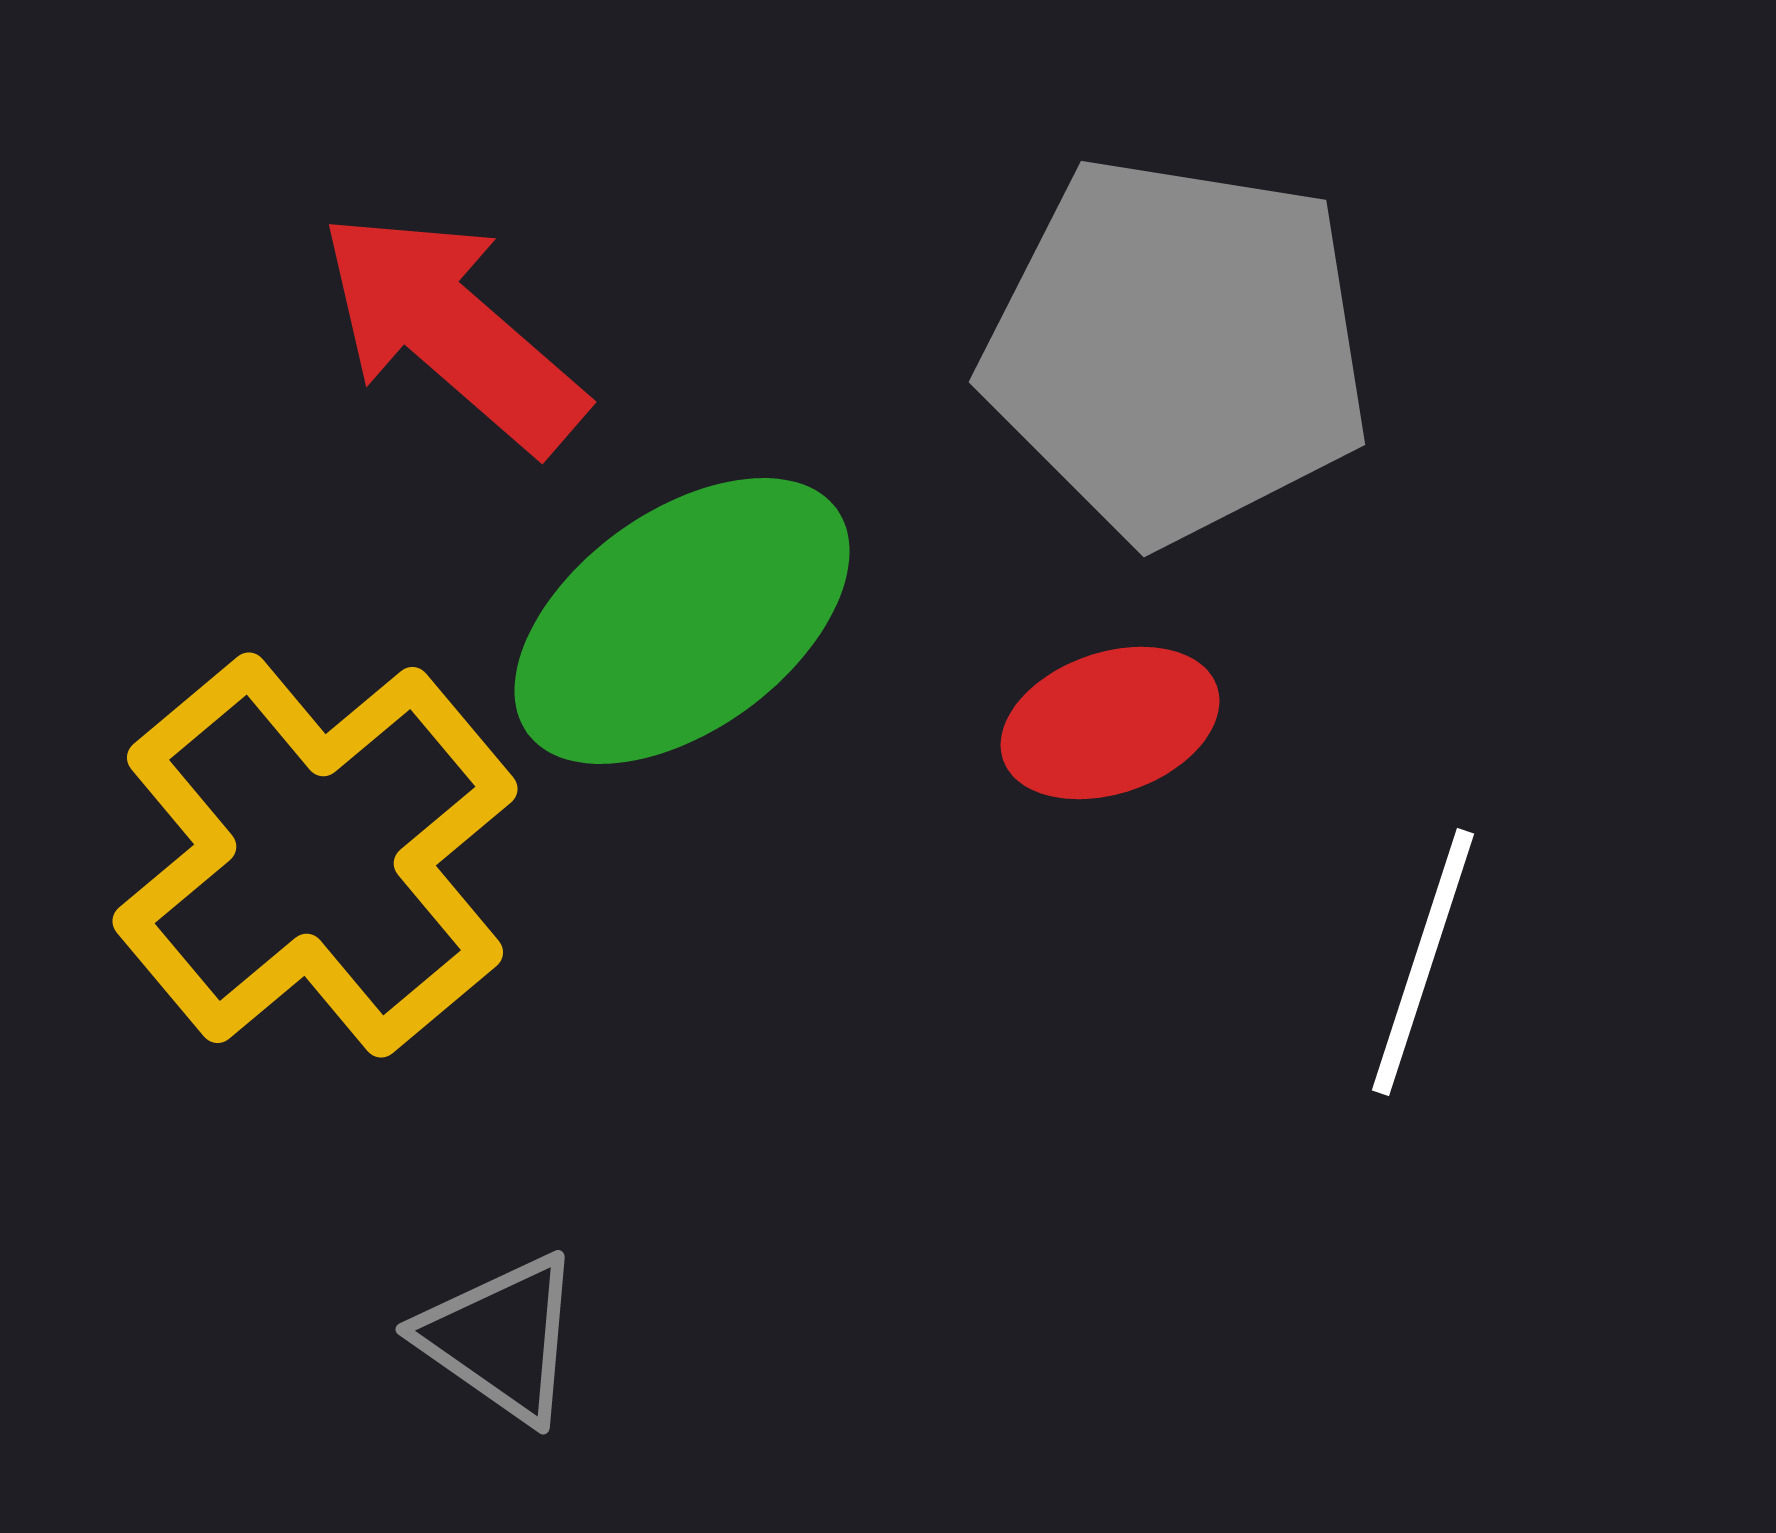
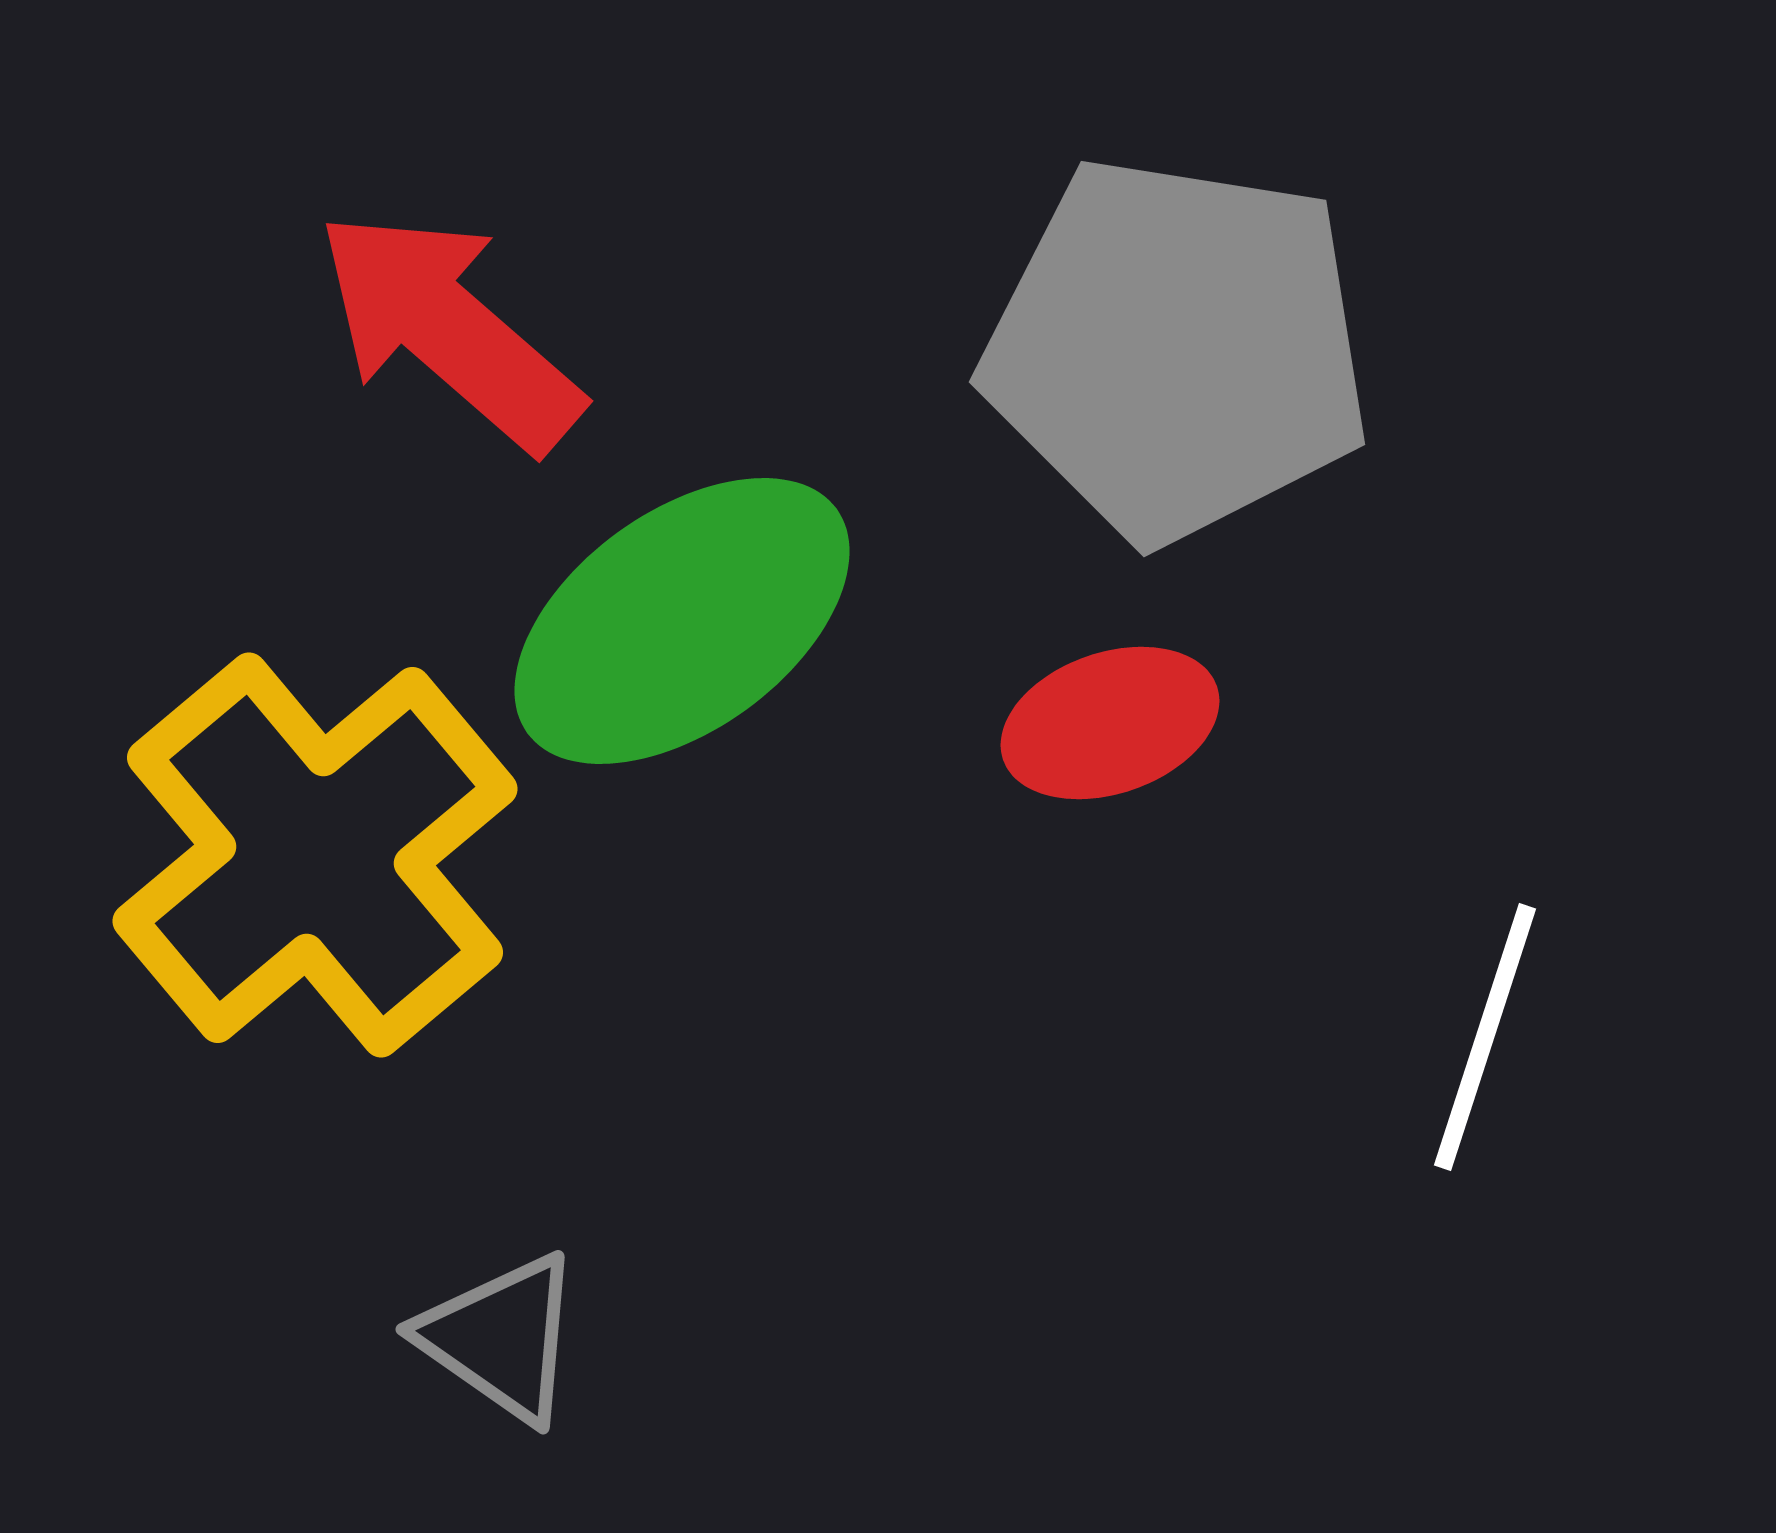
red arrow: moved 3 px left, 1 px up
white line: moved 62 px right, 75 px down
